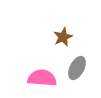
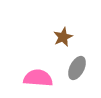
pink semicircle: moved 4 px left
